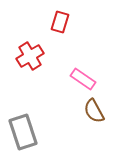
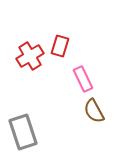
red rectangle: moved 24 px down
pink rectangle: rotated 30 degrees clockwise
